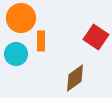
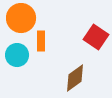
cyan circle: moved 1 px right, 1 px down
